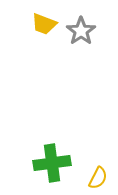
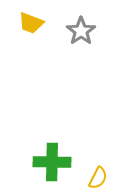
yellow trapezoid: moved 13 px left, 1 px up
green cross: moved 1 px up; rotated 9 degrees clockwise
